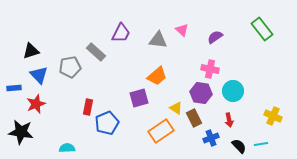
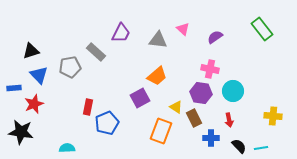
pink triangle: moved 1 px right, 1 px up
purple square: moved 1 px right; rotated 12 degrees counterclockwise
red star: moved 2 px left
yellow triangle: moved 1 px up
yellow cross: rotated 18 degrees counterclockwise
orange rectangle: rotated 35 degrees counterclockwise
blue cross: rotated 21 degrees clockwise
cyan line: moved 4 px down
